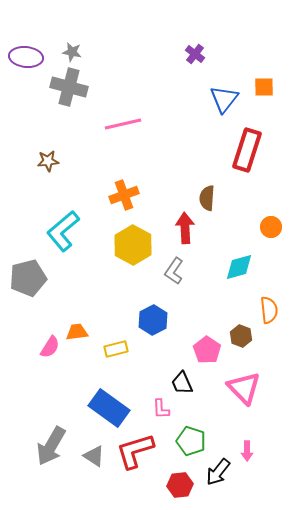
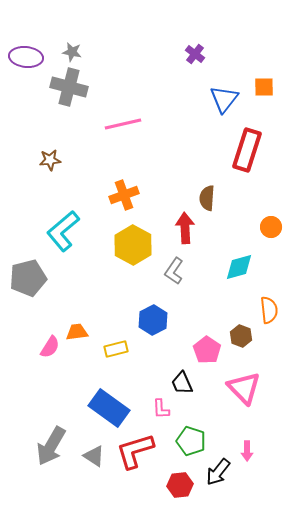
brown star: moved 2 px right, 1 px up
